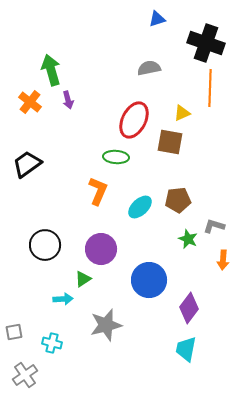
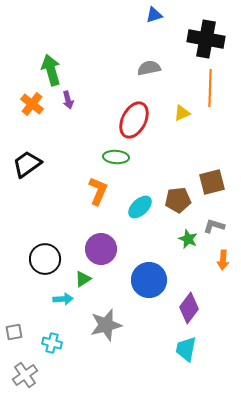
blue triangle: moved 3 px left, 4 px up
black cross: moved 4 px up; rotated 9 degrees counterclockwise
orange cross: moved 2 px right, 2 px down
brown square: moved 42 px right, 40 px down; rotated 24 degrees counterclockwise
black circle: moved 14 px down
